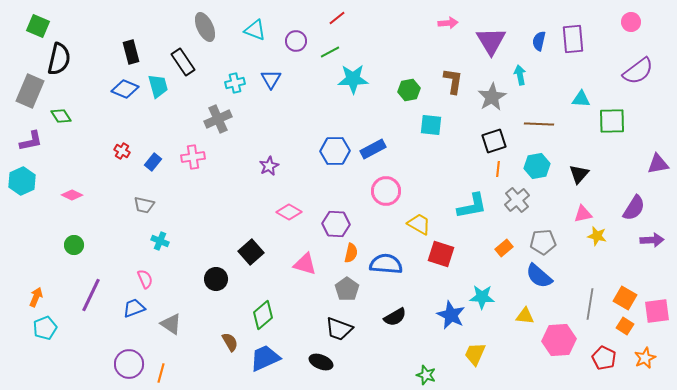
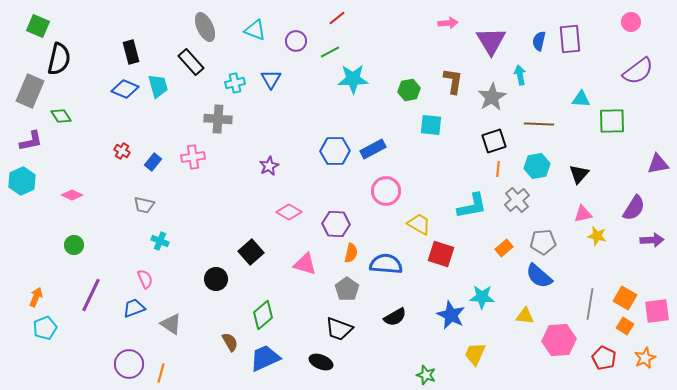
purple rectangle at (573, 39): moved 3 px left
black rectangle at (183, 62): moved 8 px right; rotated 8 degrees counterclockwise
gray cross at (218, 119): rotated 28 degrees clockwise
